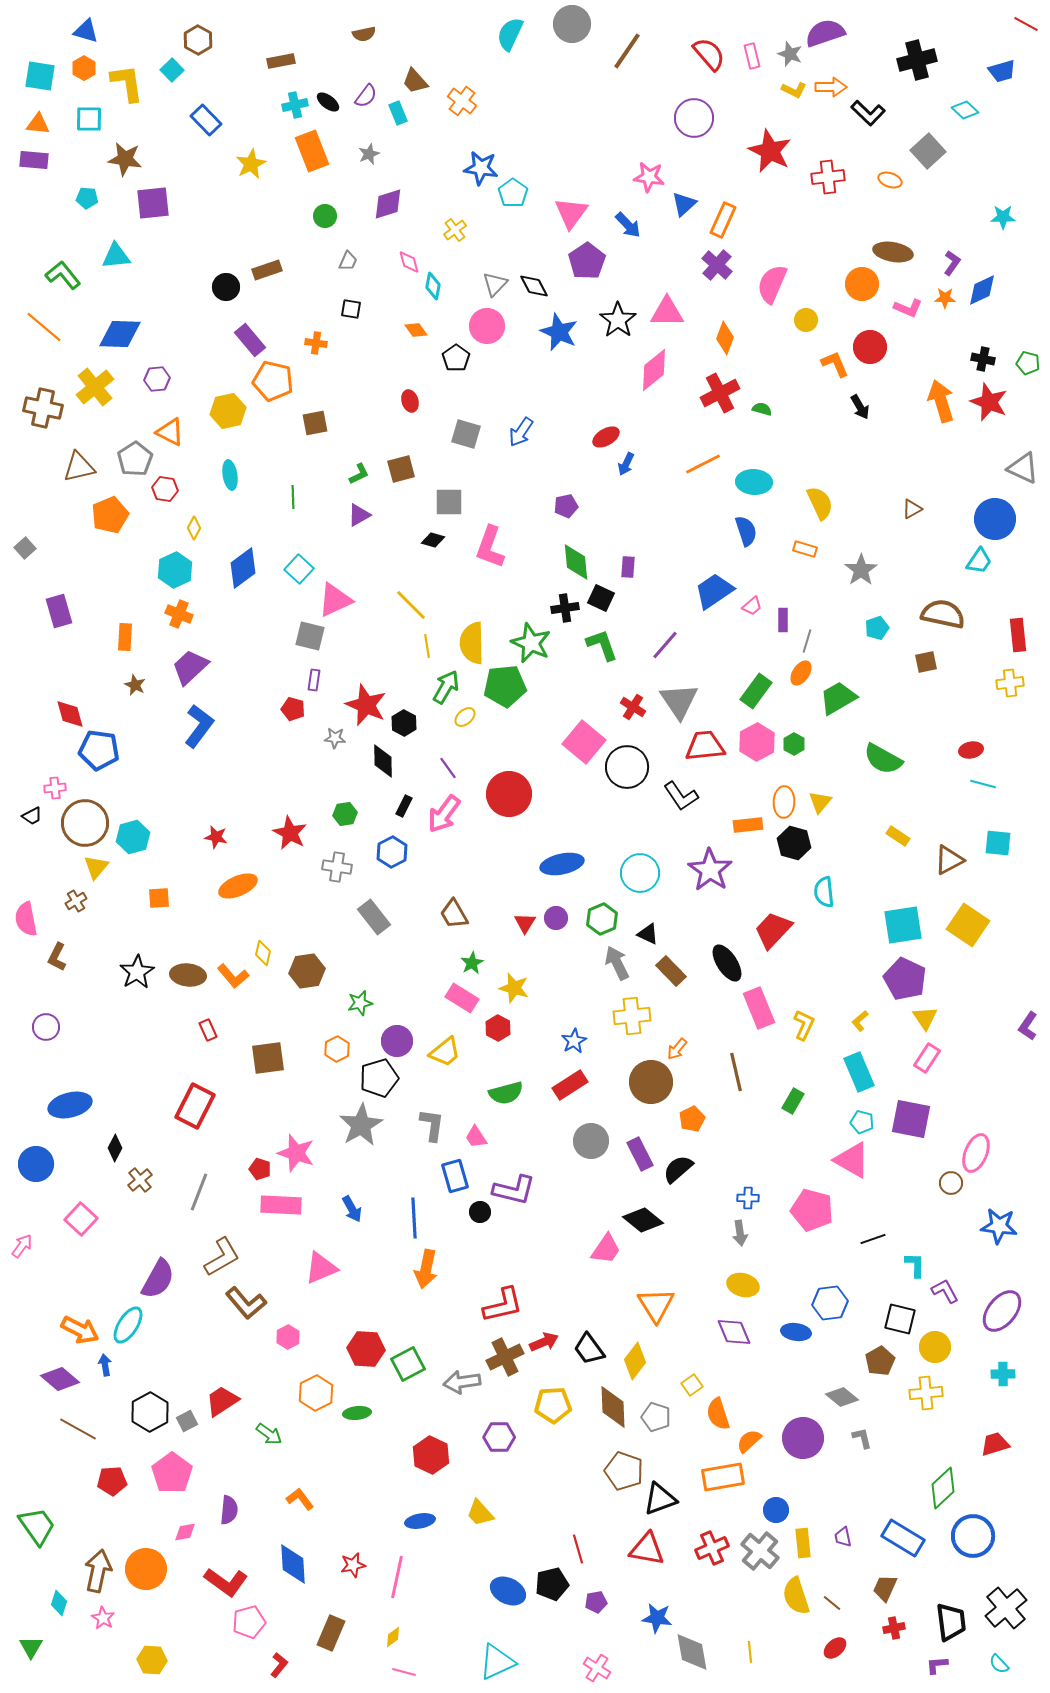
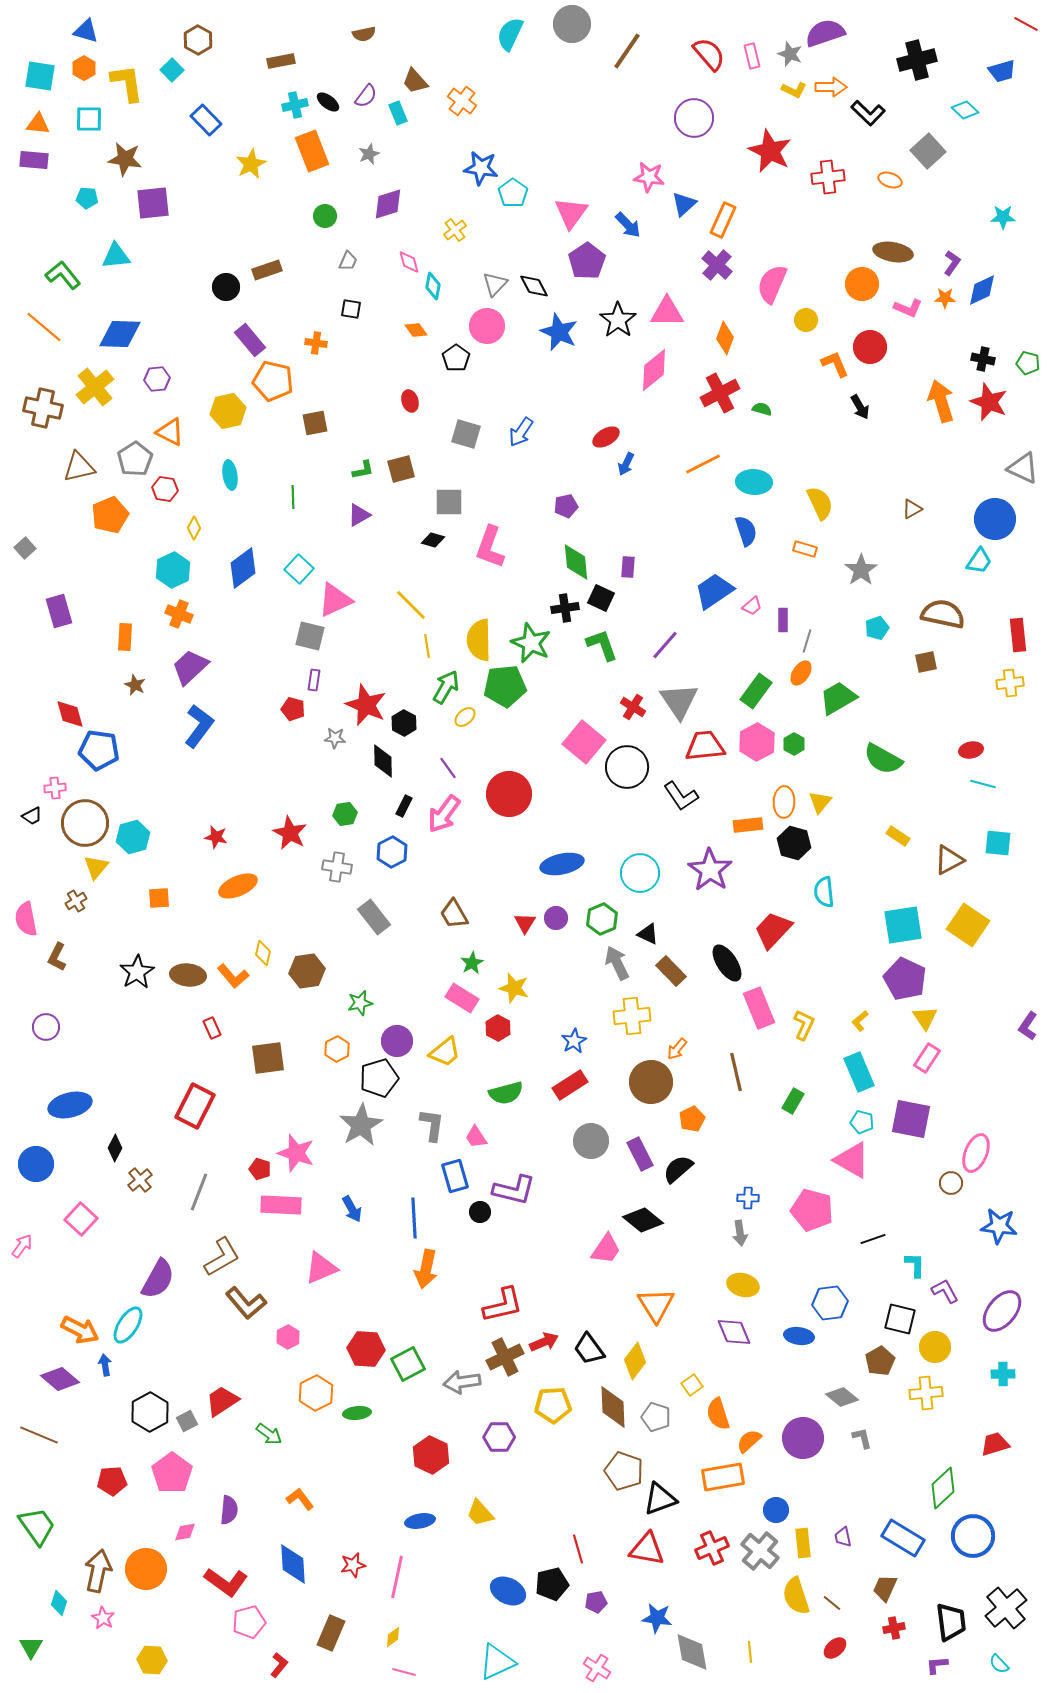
green L-shape at (359, 474): moved 4 px right, 4 px up; rotated 15 degrees clockwise
cyan hexagon at (175, 570): moved 2 px left
yellow semicircle at (472, 643): moved 7 px right, 3 px up
red rectangle at (208, 1030): moved 4 px right, 2 px up
blue ellipse at (796, 1332): moved 3 px right, 4 px down
brown line at (78, 1429): moved 39 px left, 6 px down; rotated 6 degrees counterclockwise
